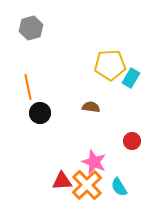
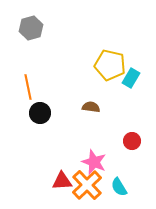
yellow pentagon: rotated 16 degrees clockwise
